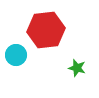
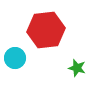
cyan circle: moved 1 px left, 3 px down
